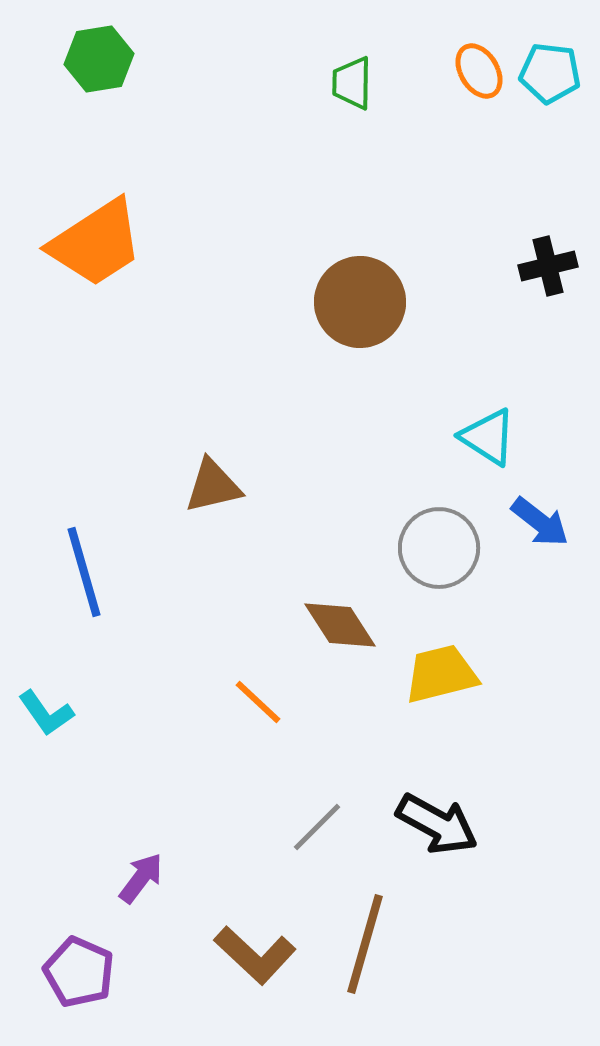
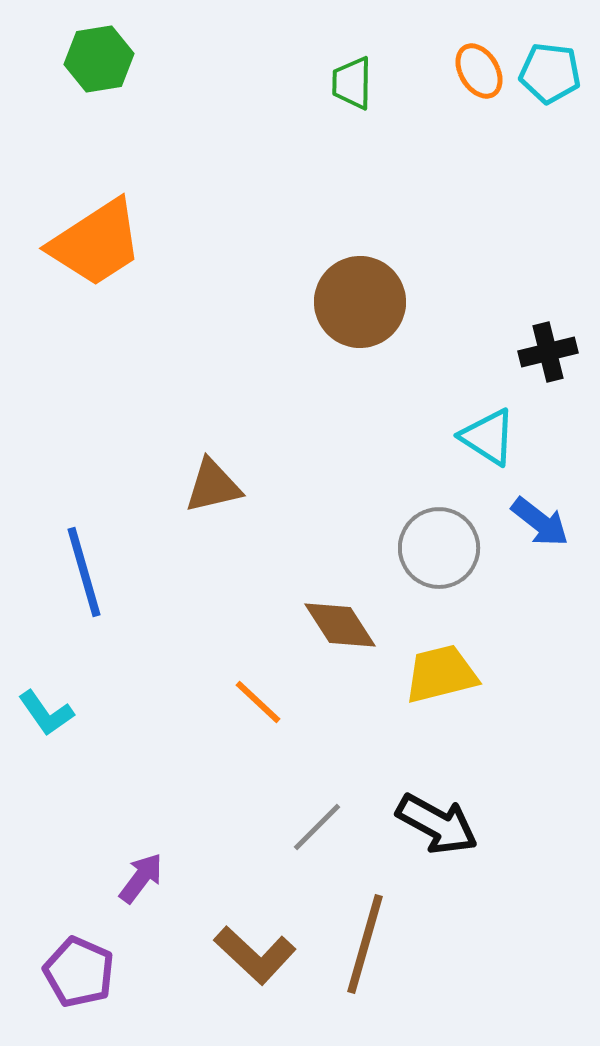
black cross: moved 86 px down
